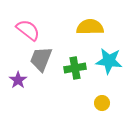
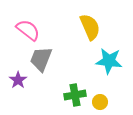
yellow semicircle: rotated 68 degrees clockwise
green cross: moved 27 px down
yellow circle: moved 2 px left, 1 px up
